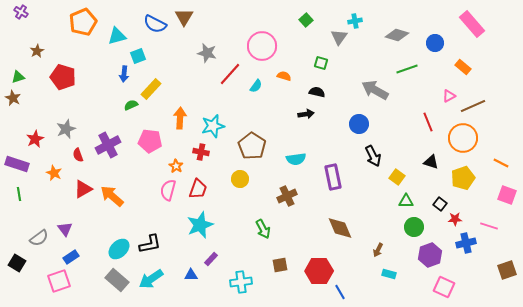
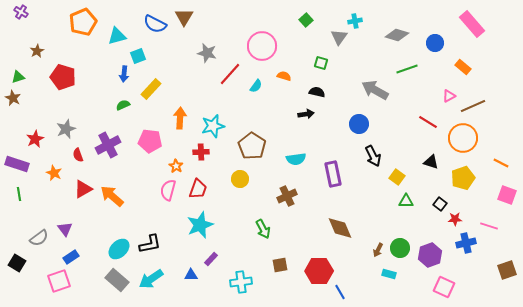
green semicircle at (131, 105): moved 8 px left
red line at (428, 122): rotated 36 degrees counterclockwise
red cross at (201, 152): rotated 14 degrees counterclockwise
purple rectangle at (333, 177): moved 3 px up
green circle at (414, 227): moved 14 px left, 21 px down
